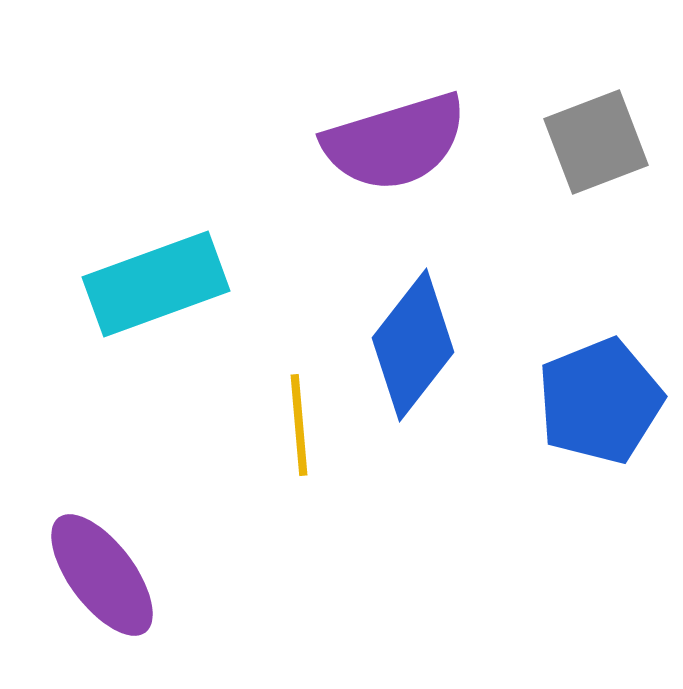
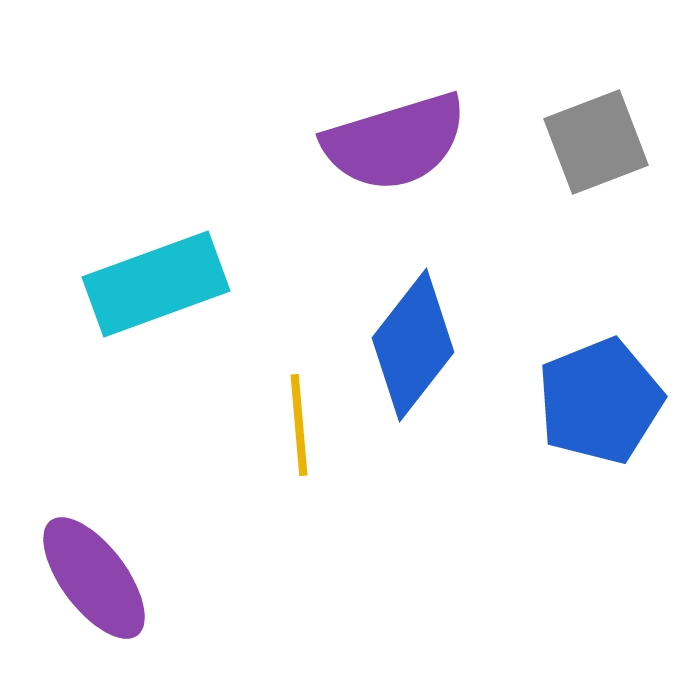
purple ellipse: moved 8 px left, 3 px down
